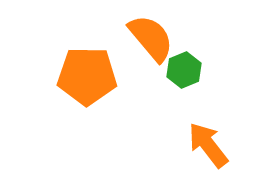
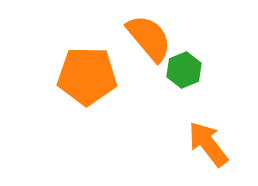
orange semicircle: moved 2 px left
orange arrow: moved 1 px up
